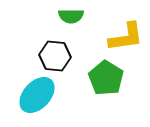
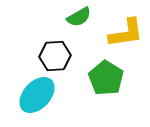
green semicircle: moved 8 px right, 1 px down; rotated 30 degrees counterclockwise
yellow L-shape: moved 4 px up
black hexagon: rotated 8 degrees counterclockwise
